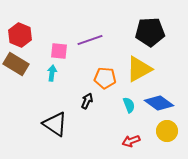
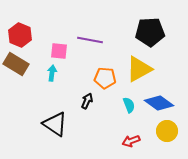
purple line: rotated 30 degrees clockwise
